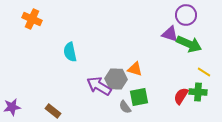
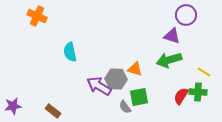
orange cross: moved 5 px right, 3 px up
purple triangle: moved 2 px right, 2 px down
green arrow: moved 20 px left, 16 px down; rotated 140 degrees clockwise
purple star: moved 1 px right, 1 px up
